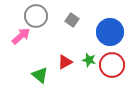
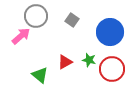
red circle: moved 4 px down
